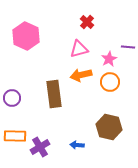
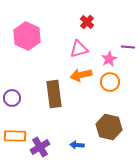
pink hexagon: moved 1 px right
